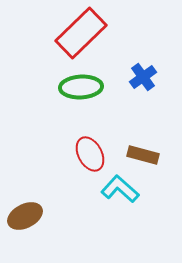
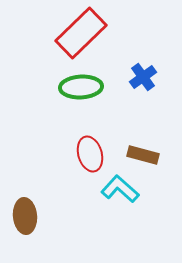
red ellipse: rotated 12 degrees clockwise
brown ellipse: rotated 68 degrees counterclockwise
